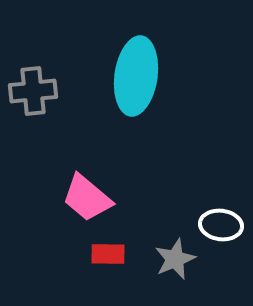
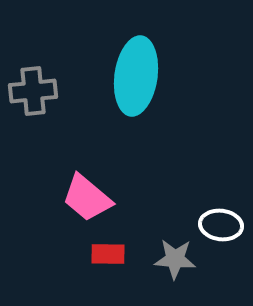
gray star: rotated 27 degrees clockwise
